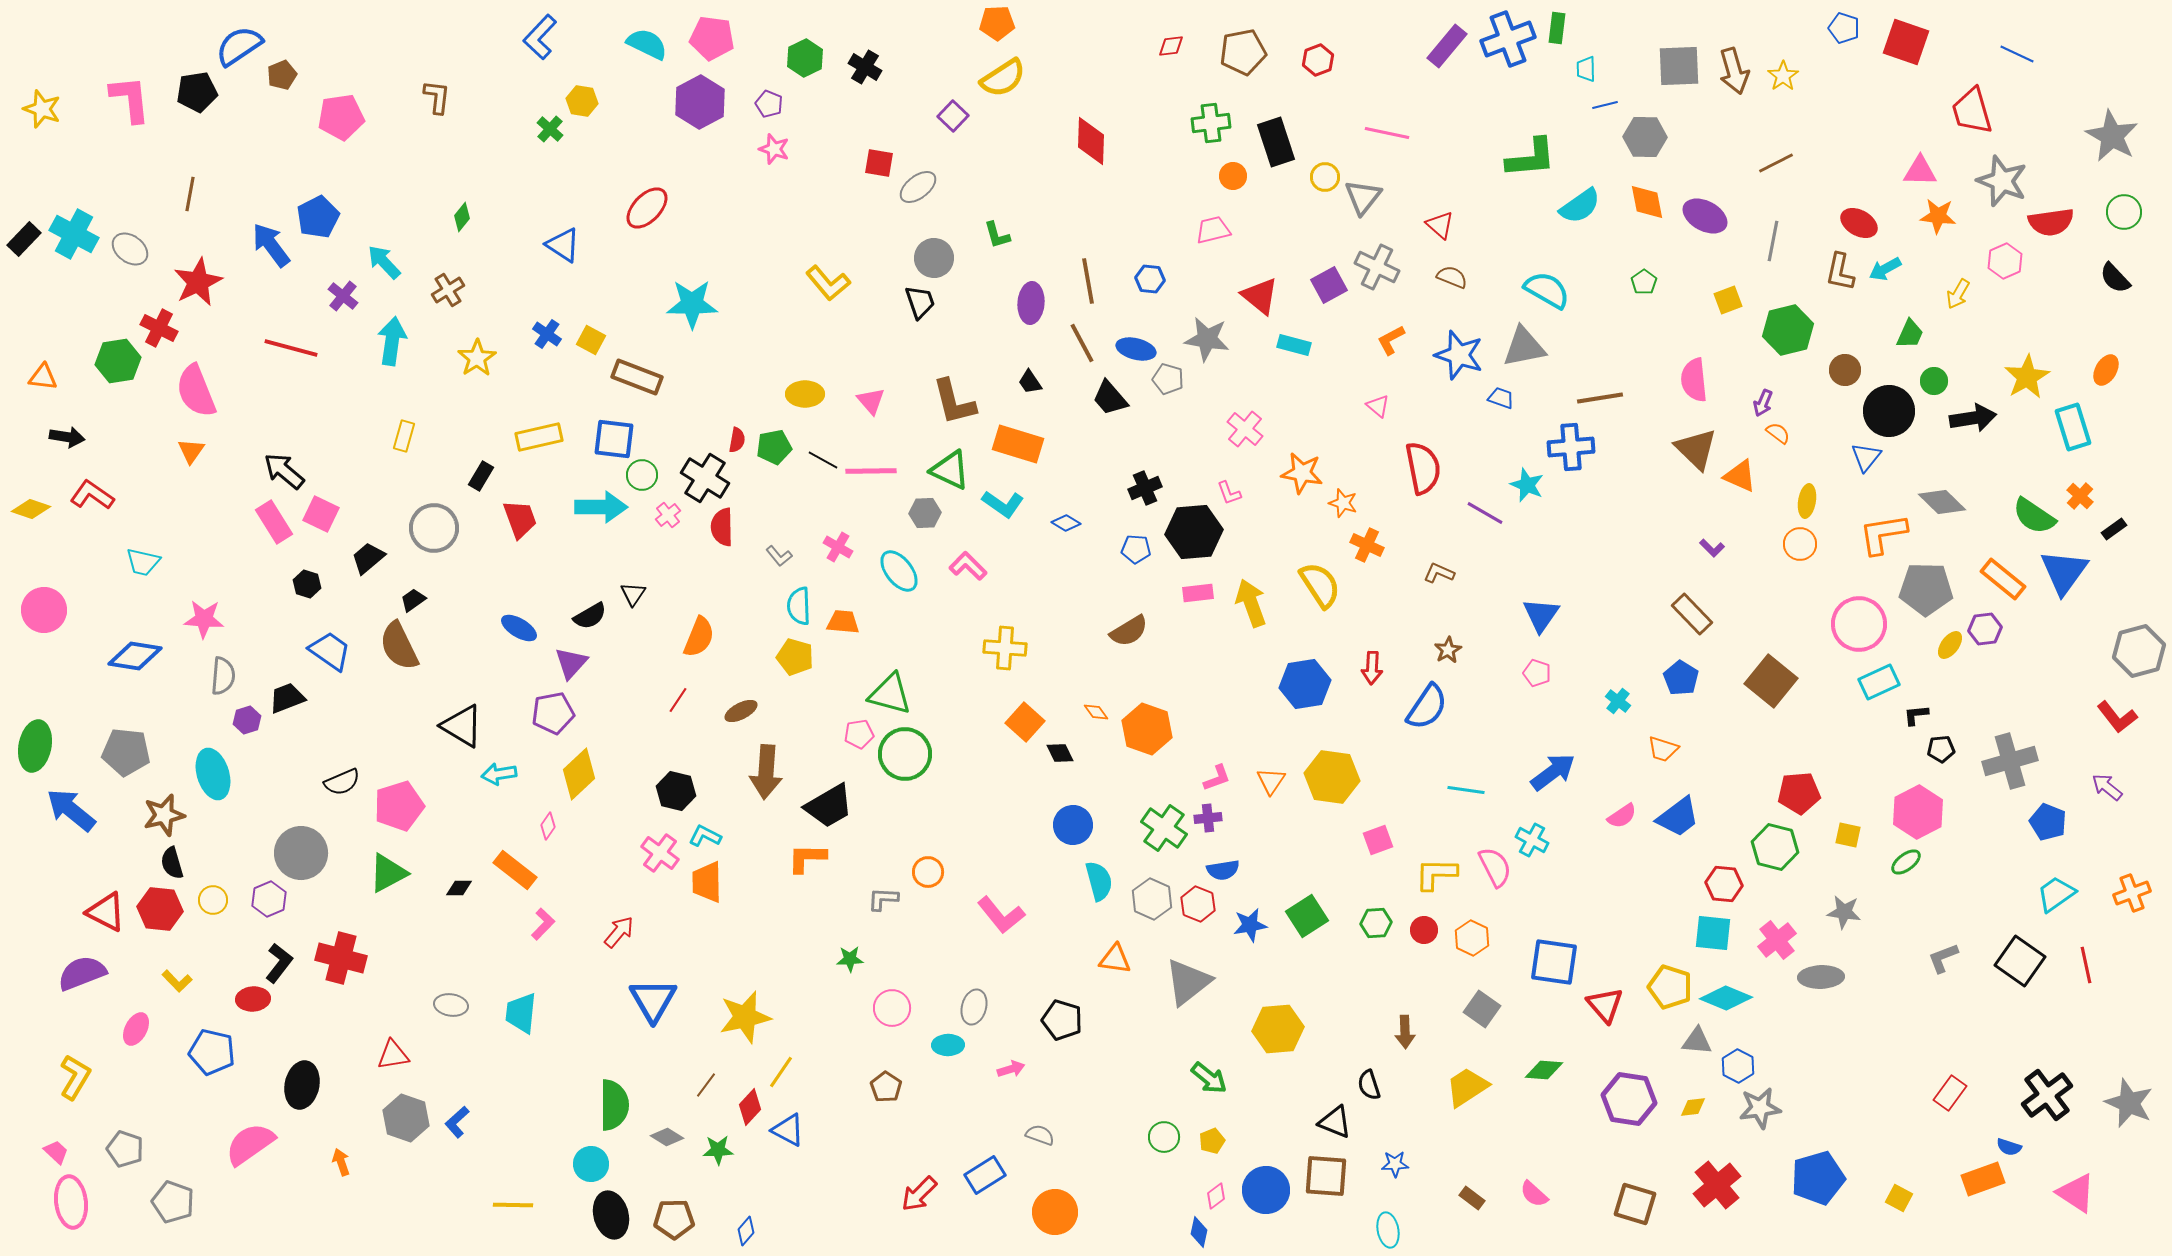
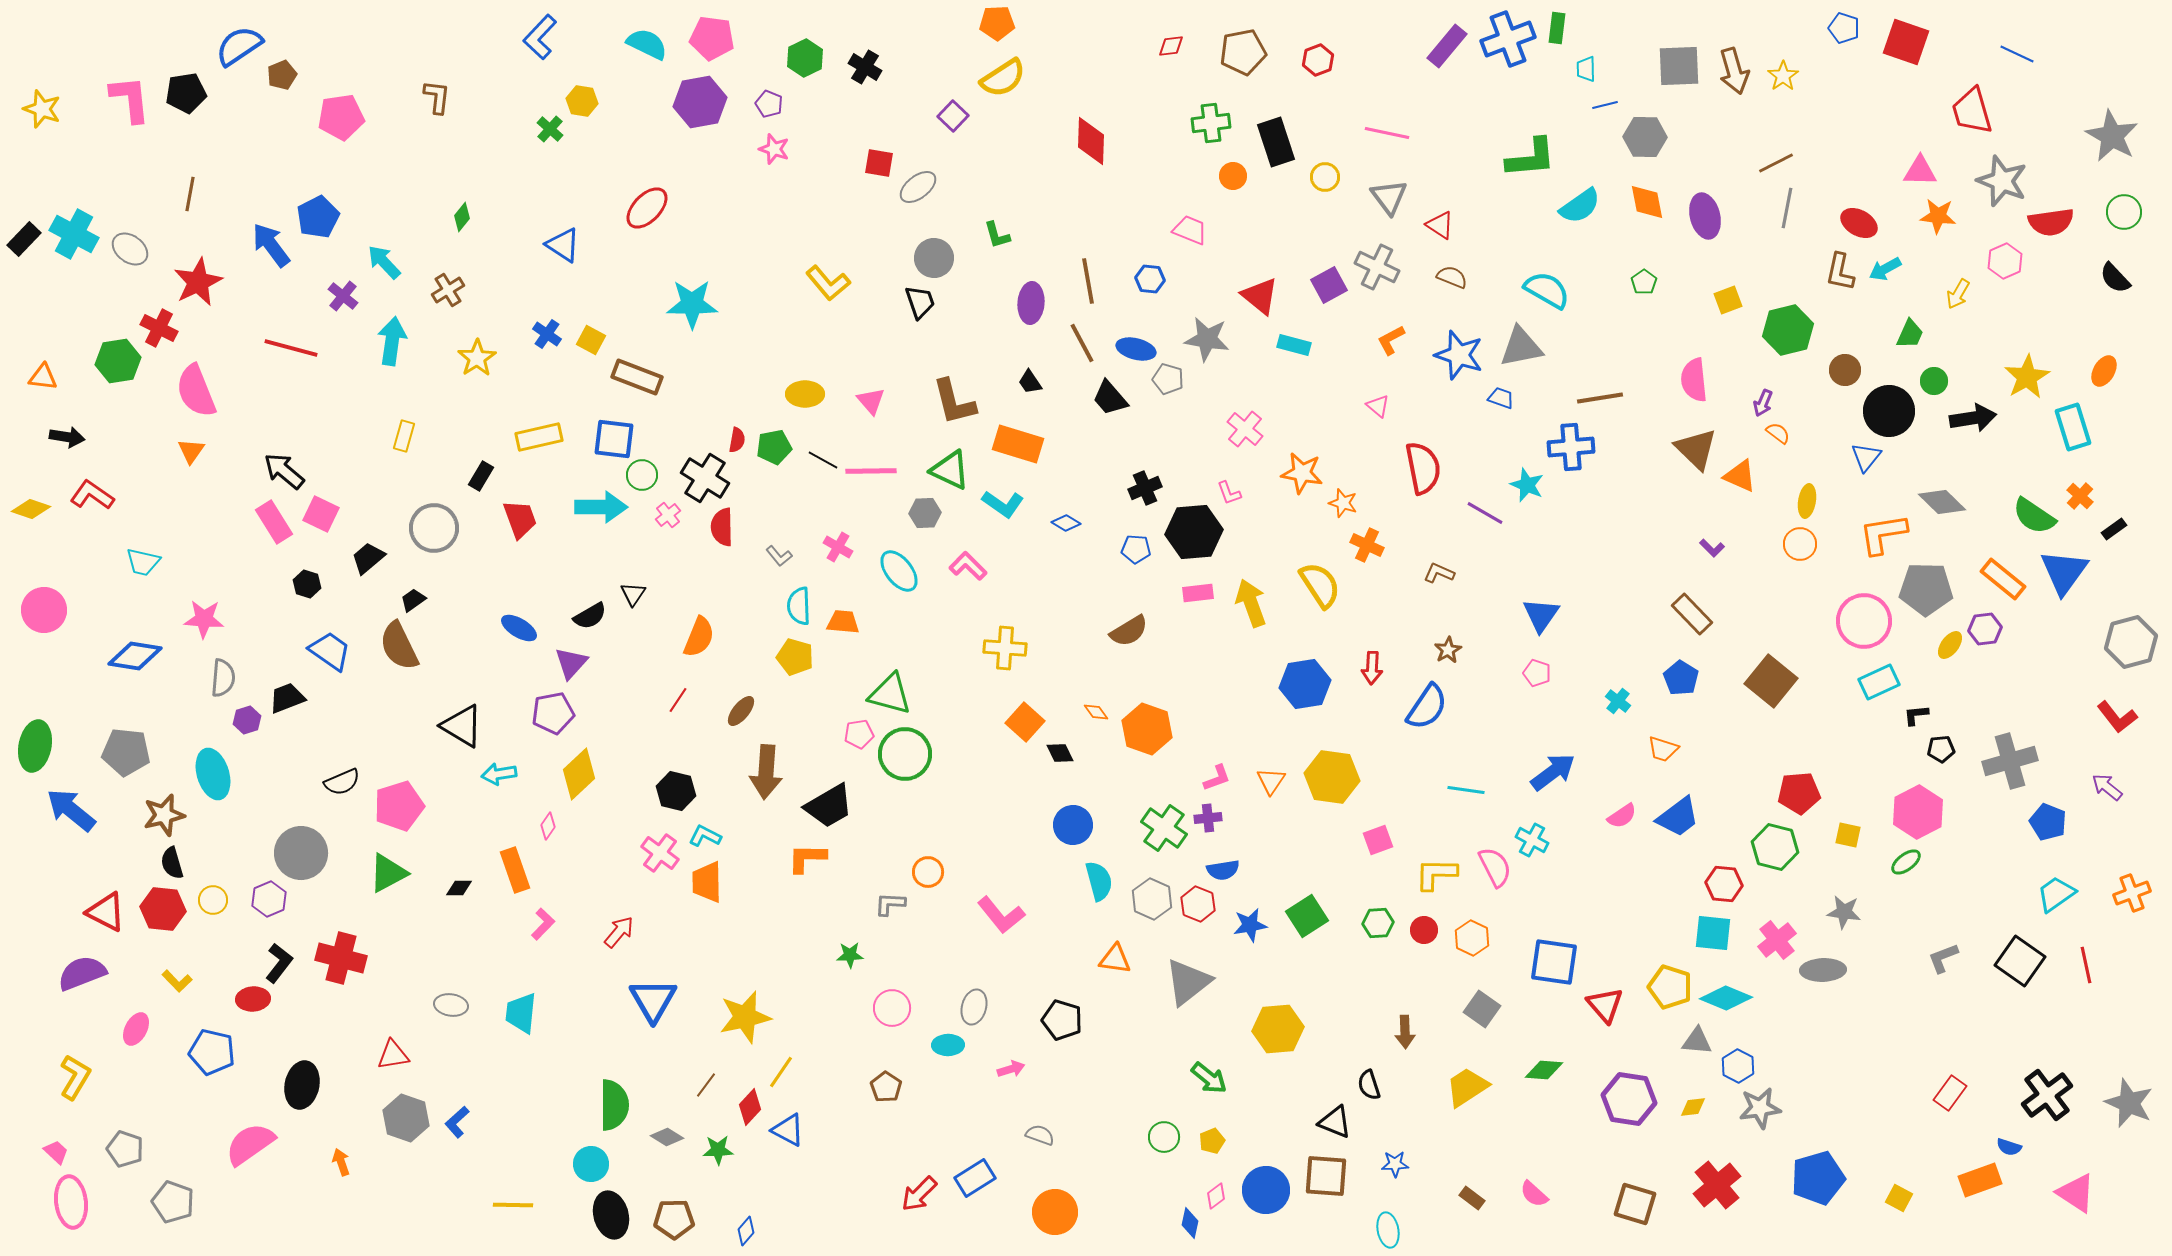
black pentagon at (197, 92): moved 11 px left, 1 px down
purple hexagon at (700, 102): rotated 18 degrees clockwise
gray triangle at (1363, 197): moved 26 px right; rotated 15 degrees counterclockwise
purple ellipse at (1705, 216): rotated 48 degrees clockwise
red triangle at (1440, 225): rotated 8 degrees counterclockwise
pink trapezoid at (1213, 230): moved 23 px left; rotated 36 degrees clockwise
gray line at (1773, 241): moved 14 px right, 33 px up
gray triangle at (1524, 347): moved 3 px left
orange ellipse at (2106, 370): moved 2 px left, 1 px down
pink circle at (1859, 624): moved 5 px right, 3 px up
gray hexagon at (2139, 651): moved 8 px left, 9 px up
gray semicircle at (223, 676): moved 2 px down
brown ellipse at (741, 711): rotated 24 degrees counterclockwise
orange rectangle at (515, 870): rotated 33 degrees clockwise
gray L-shape at (883, 899): moved 7 px right, 5 px down
red hexagon at (160, 909): moved 3 px right
green hexagon at (1376, 923): moved 2 px right
green star at (850, 959): moved 4 px up
gray ellipse at (1821, 977): moved 2 px right, 7 px up
blue rectangle at (985, 1175): moved 10 px left, 3 px down
orange rectangle at (1983, 1179): moved 3 px left, 1 px down
blue diamond at (1199, 1232): moved 9 px left, 9 px up
